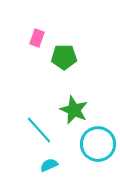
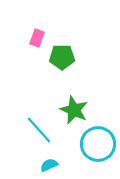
green pentagon: moved 2 px left
